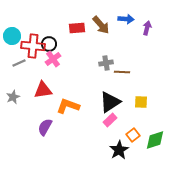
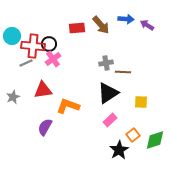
purple arrow: moved 3 px up; rotated 72 degrees counterclockwise
gray line: moved 7 px right
brown line: moved 1 px right
black triangle: moved 2 px left, 9 px up
